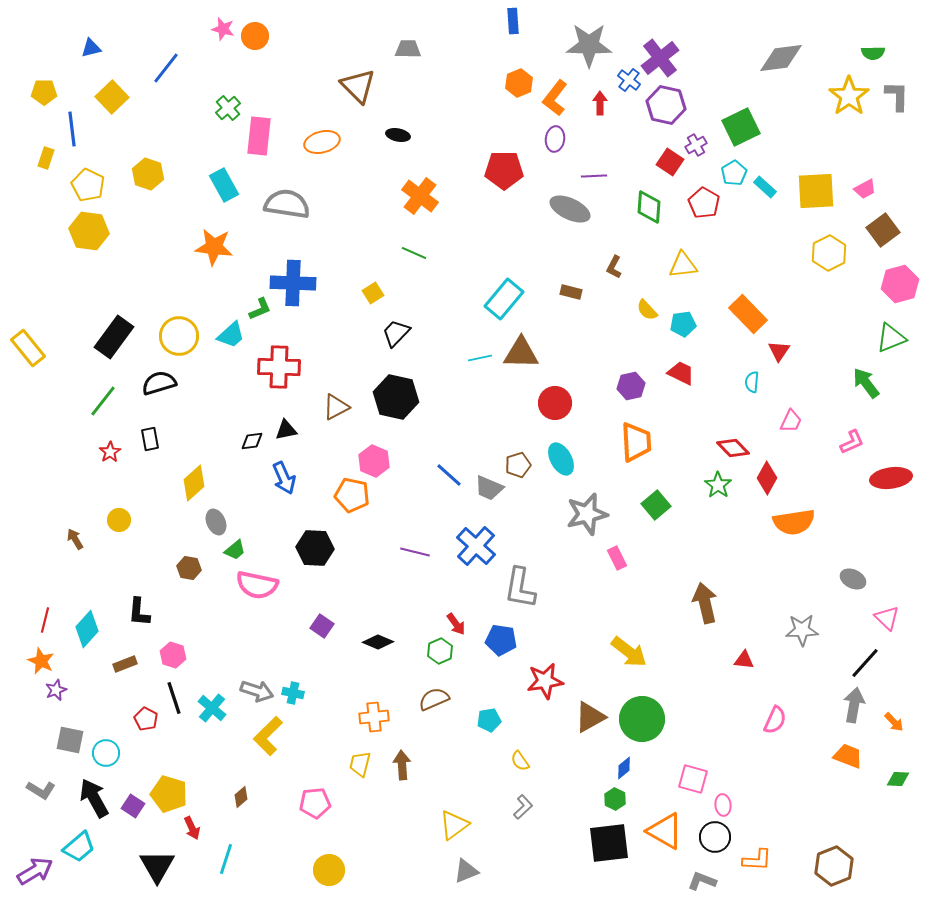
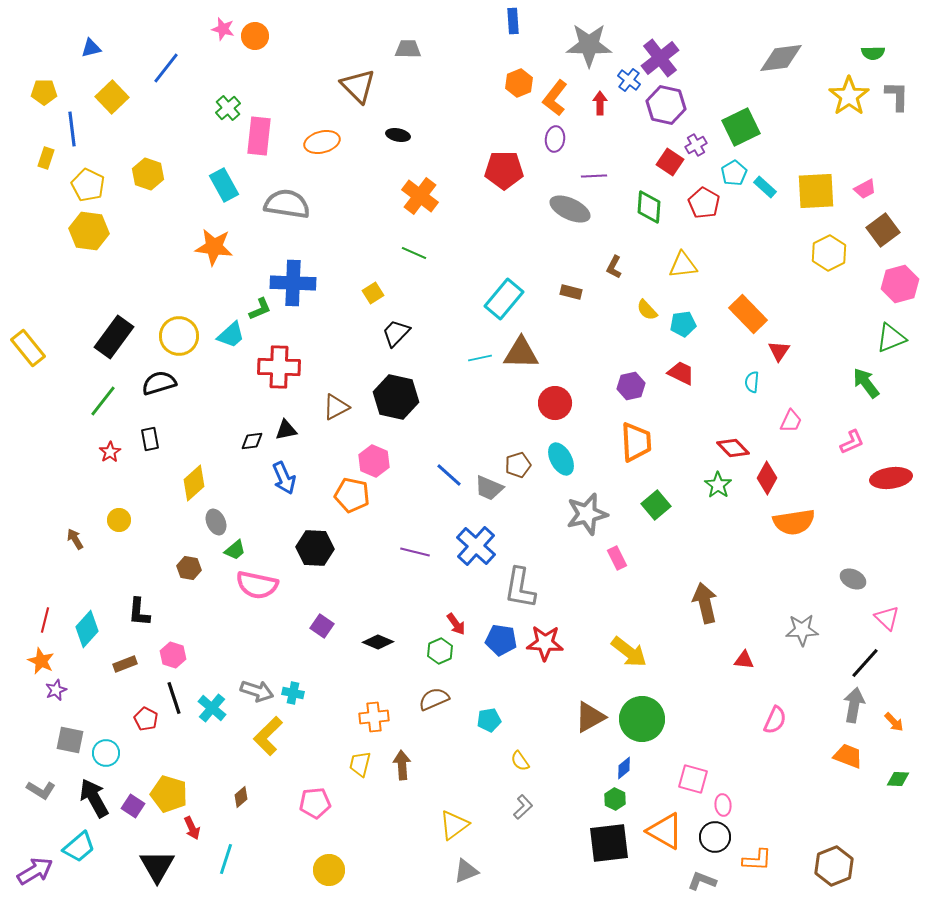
red star at (545, 681): moved 38 px up; rotated 12 degrees clockwise
